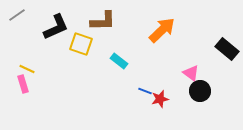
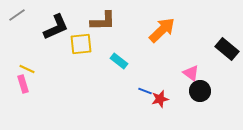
yellow square: rotated 25 degrees counterclockwise
